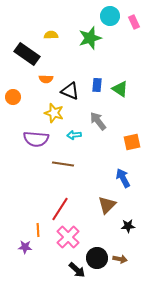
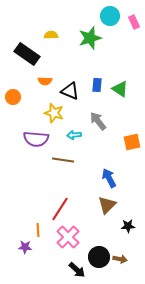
orange semicircle: moved 1 px left, 2 px down
brown line: moved 4 px up
blue arrow: moved 14 px left
black circle: moved 2 px right, 1 px up
